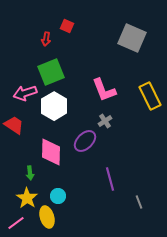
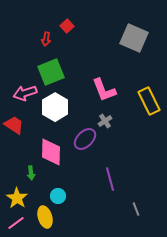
red square: rotated 24 degrees clockwise
gray square: moved 2 px right
yellow rectangle: moved 1 px left, 5 px down
white hexagon: moved 1 px right, 1 px down
purple ellipse: moved 2 px up
green arrow: moved 1 px right
yellow star: moved 10 px left
gray line: moved 3 px left, 7 px down
yellow ellipse: moved 2 px left
